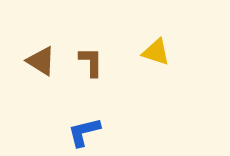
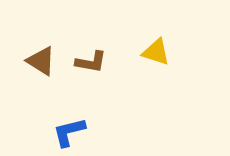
brown L-shape: rotated 100 degrees clockwise
blue L-shape: moved 15 px left
